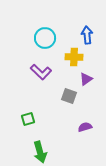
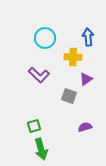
blue arrow: moved 1 px right, 2 px down
yellow cross: moved 1 px left
purple L-shape: moved 2 px left, 3 px down
green square: moved 6 px right, 7 px down
green arrow: moved 1 px right, 3 px up
